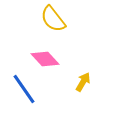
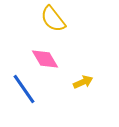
pink diamond: rotated 12 degrees clockwise
yellow arrow: rotated 36 degrees clockwise
